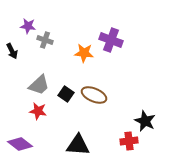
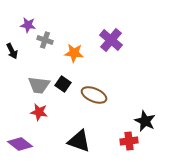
purple star: moved 1 px up
purple cross: rotated 20 degrees clockwise
orange star: moved 10 px left
gray trapezoid: rotated 50 degrees clockwise
black square: moved 3 px left, 10 px up
red star: moved 1 px right, 1 px down
black triangle: moved 1 px right, 4 px up; rotated 15 degrees clockwise
